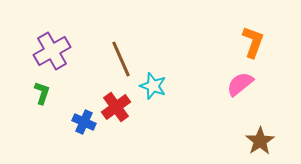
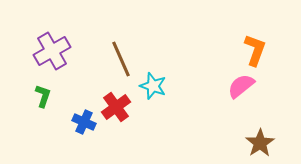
orange L-shape: moved 2 px right, 8 px down
pink semicircle: moved 1 px right, 2 px down
green L-shape: moved 1 px right, 3 px down
brown star: moved 2 px down
